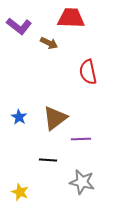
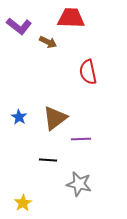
brown arrow: moved 1 px left, 1 px up
gray star: moved 3 px left, 2 px down
yellow star: moved 3 px right, 11 px down; rotated 18 degrees clockwise
